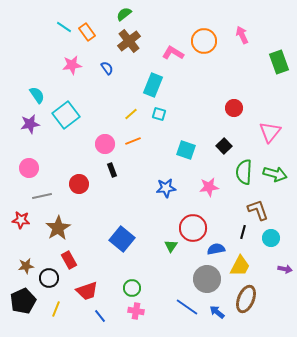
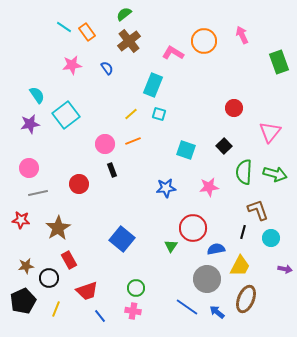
gray line at (42, 196): moved 4 px left, 3 px up
green circle at (132, 288): moved 4 px right
pink cross at (136, 311): moved 3 px left
